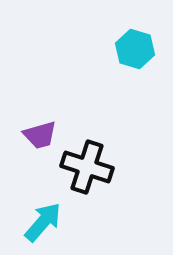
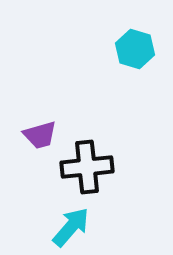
black cross: rotated 24 degrees counterclockwise
cyan arrow: moved 28 px right, 5 px down
